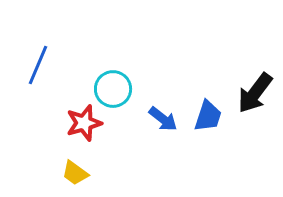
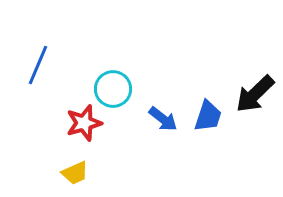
black arrow: moved 1 px down; rotated 9 degrees clockwise
yellow trapezoid: rotated 60 degrees counterclockwise
